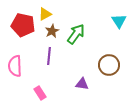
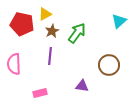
cyan triangle: rotated 21 degrees clockwise
red pentagon: moved 1 px left, 1 px up
green arrow: moved 1 px right, 1 px up
purple line: moved 1 px right
pink semicircle: moved 1 px left, 2 px up
purple triangle: moved 2 px down
pink rectangle: rotated 72 degrees counterclockwise
